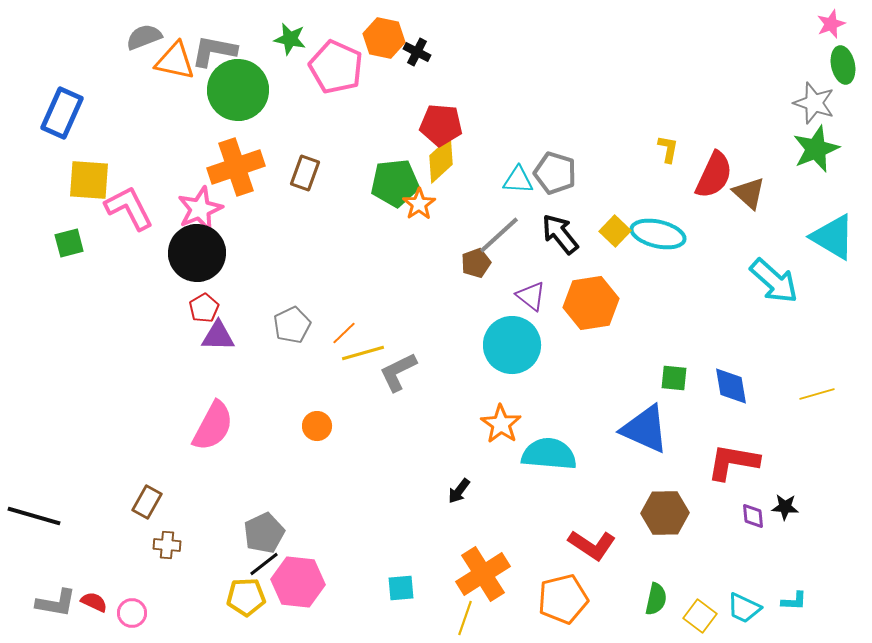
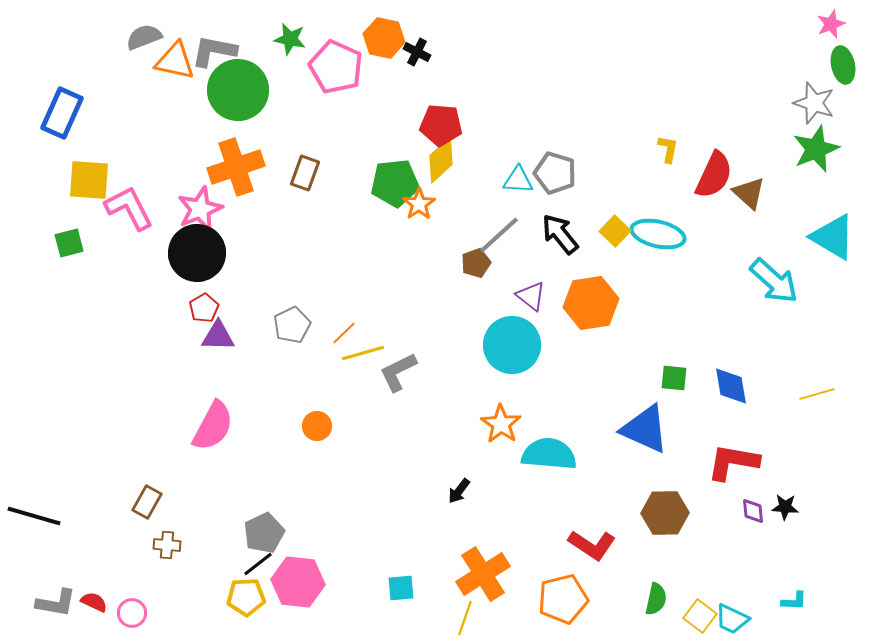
purple diamond at (753, 516): moved 5 px up
black line at (264, 564): moved 6 px left
cyan trapezoid at (744, 608): moved 12 px left, 11 px down
